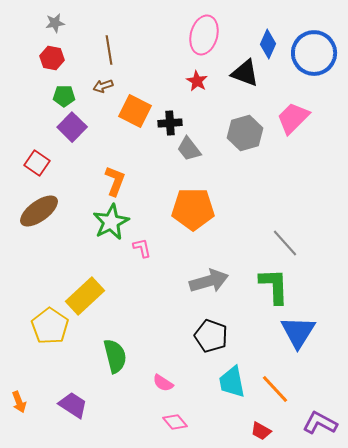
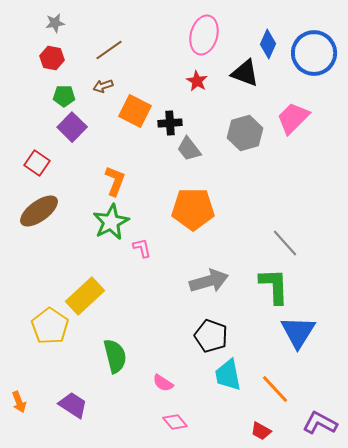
brown line: rotated 64 degrees clockwise
cyan trapezoid: moved 4 px left, 7 px up
